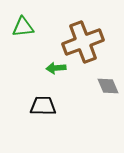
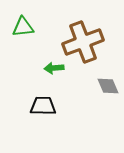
green arrow: moved 2 px left
